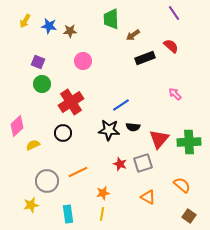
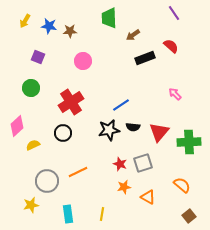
green trapezoid: moved 2 px left, 1 px up
purple square: moved 5 px up
green circle: moved 11 px left, 4 px down
black star: rotated 15 degrees counterclockwise
red triangle: moved 7 px up
orange star: moved 21 px right, 6 px up
brown square: rotated 16 degrees clockwise
